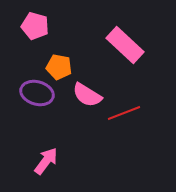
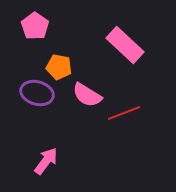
pink pentagon: rotated 20 degrees clockwise
